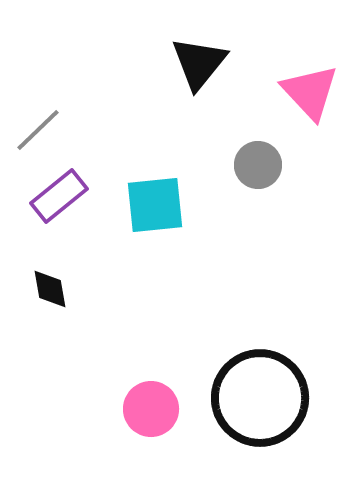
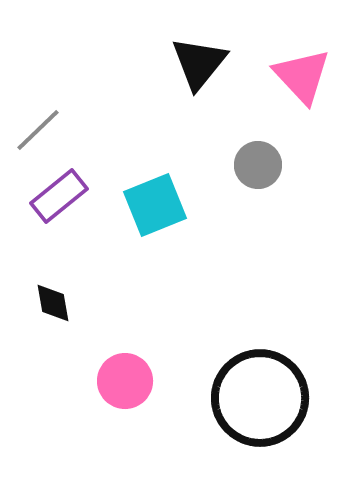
pink triangle: moved 8 px left, 16 px up
cyan square: rotated 16 degrees counterclockwise
black diamond: moved 3 px right, 14 px down
pink circle: moved 26 px left, 28 px up
